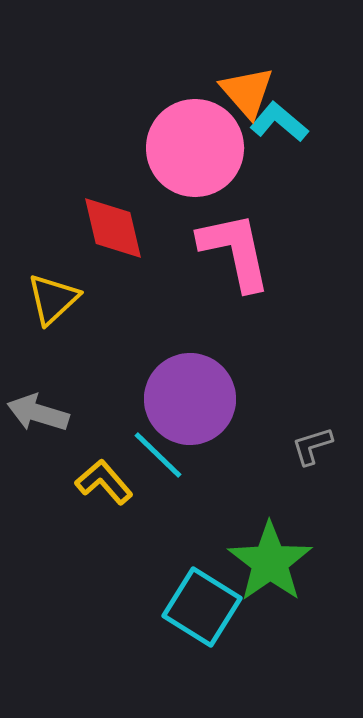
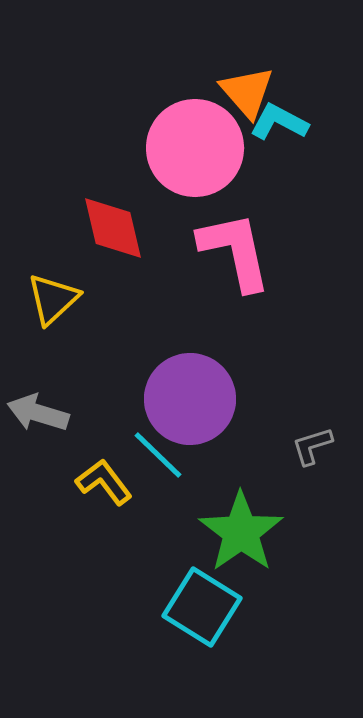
cyan L-shape: rotated 12 degrees counterclockwise
yellow L-shape: rotated 4 degrees clockwise
green star: moved 29 px left, 30 px up
